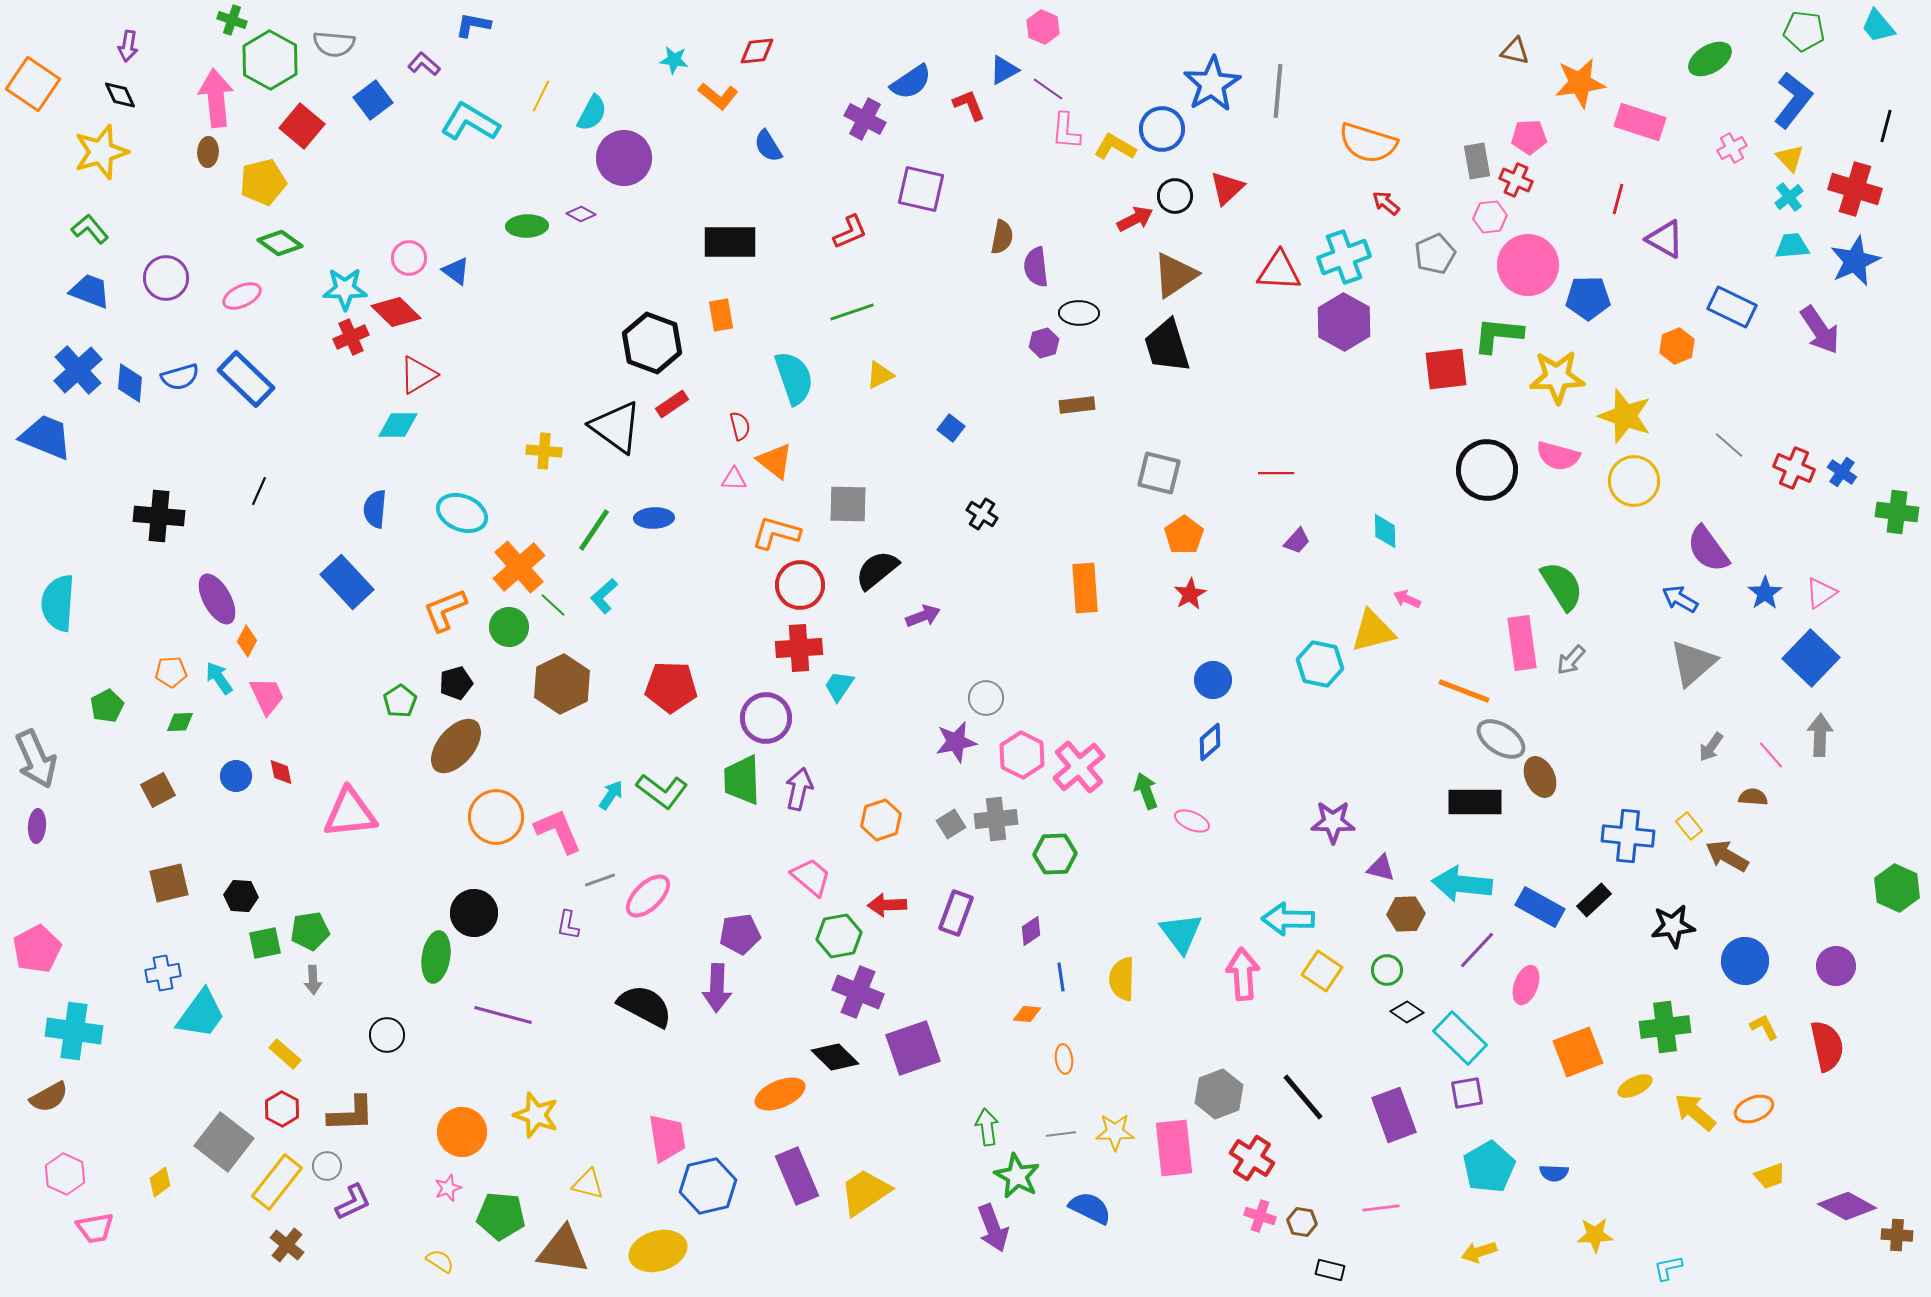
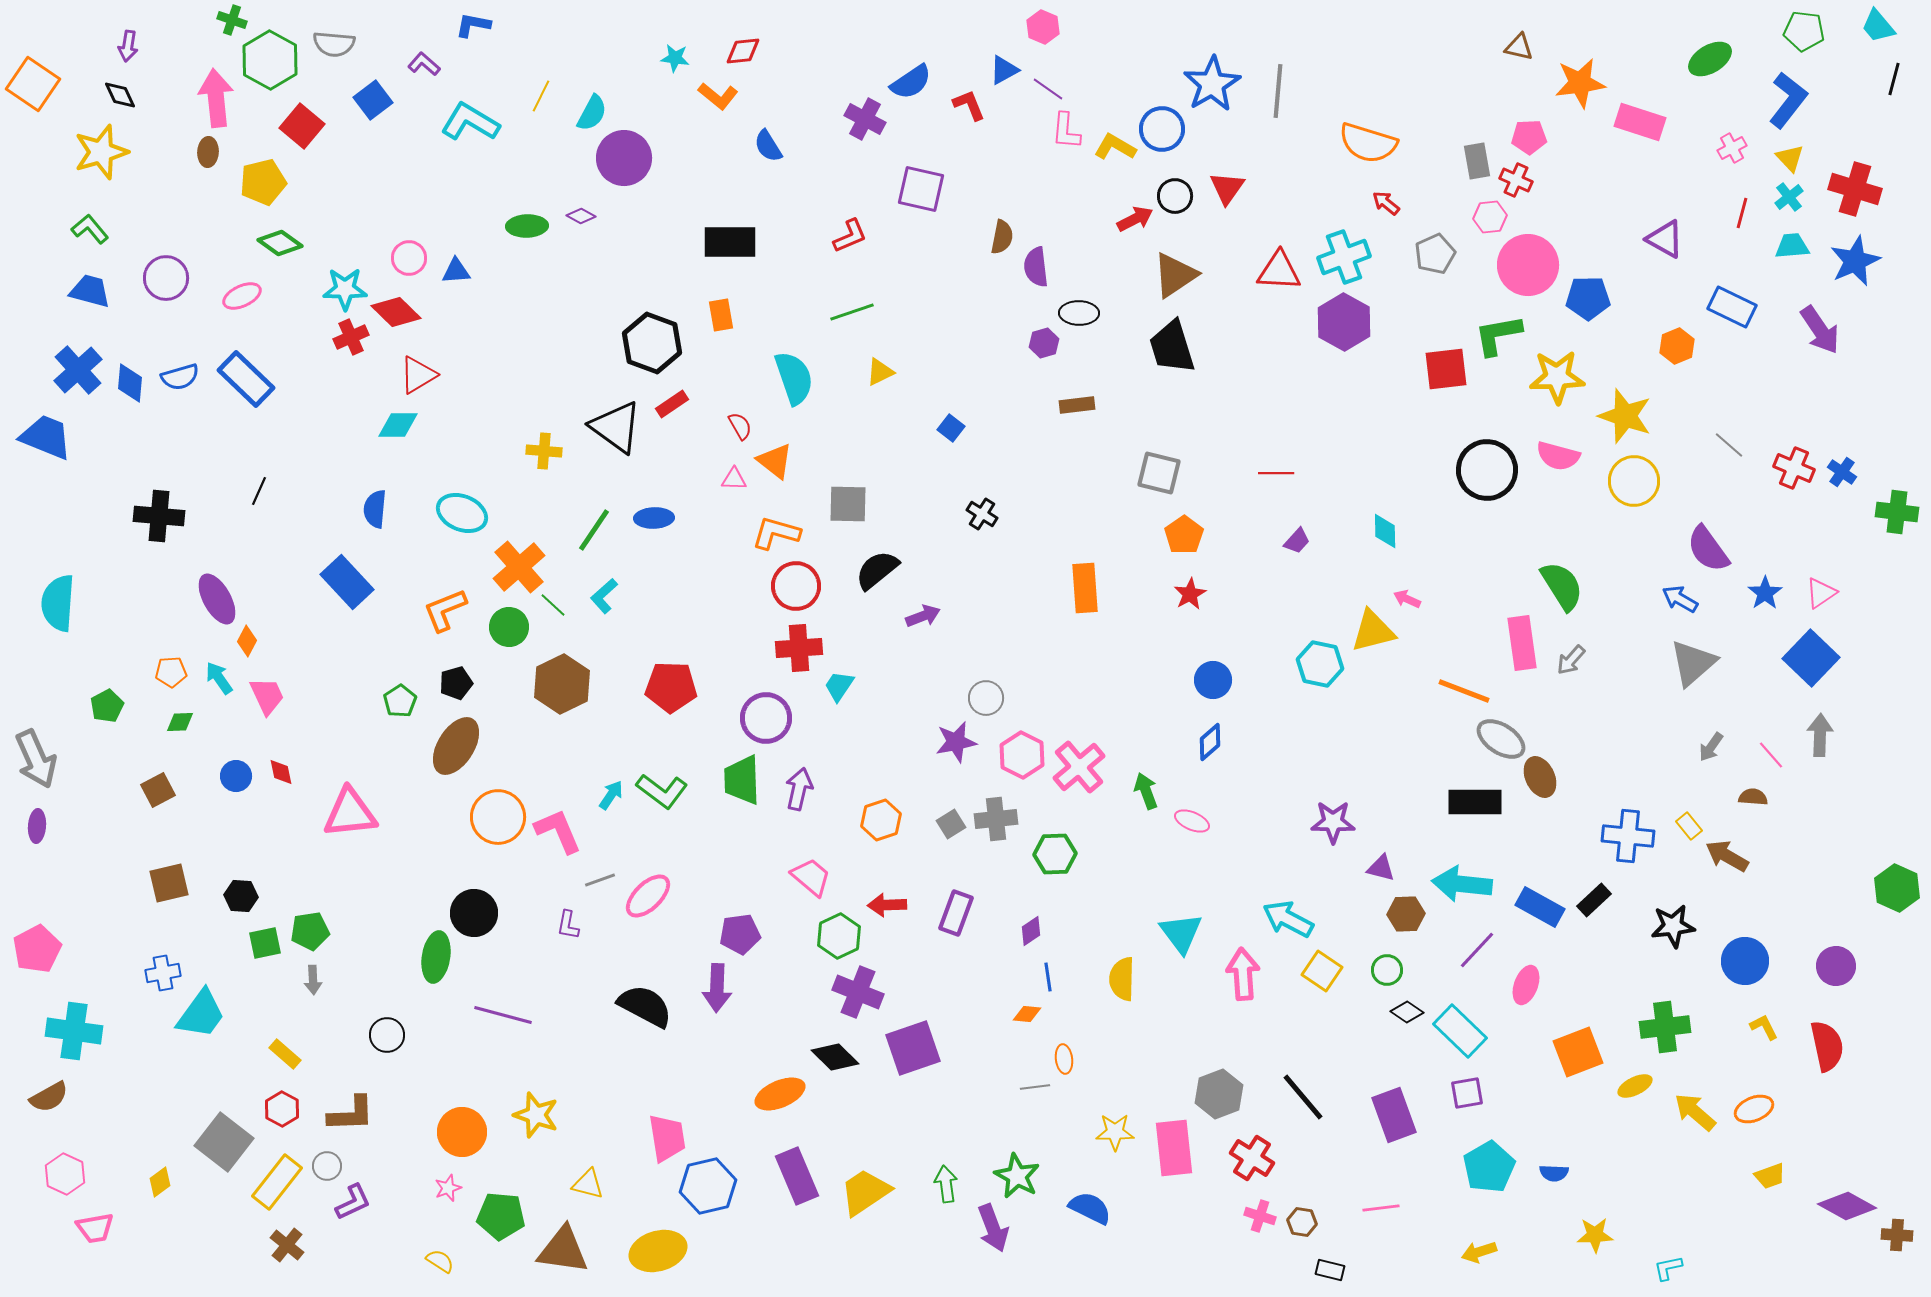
red diamond at (757, 51): moved 14 px left
brown triangle at (1515, 51): moved 4 px right, 4 px up
cyan star at (674, 60): moved 1 px right, 2 px up
blue L-shape at (1793, 100): moved 5 px left
black line at (1886, 126): moved 8 px right, 47 px up
red triangle at (1227, 188): rotated 12 degrees counterclockwise
red line at (1618, 199): moved 124 px right, 14 px down
purple diamond at (581, 214): moved 2 px down
red L-shape at (850, 232): moved 4 px down
blue triangle at (456, 271): rotated 40 degrees counterclockwise
blue trapezoid at (90, 291): rotated 6 degrees counterclockwise
green L-shape at (1498, 335): rotated 16 degrees counterclockwise
black trapezoid at (1167, 346): moved 5 px right, 1 px down
yellow triangle at (880, 375): moved 3 px up
red semicircle at (740, 426): rotated 16 degrees counterclockwise
red circle at (800, 585): moved 4 px left, 1 px down
brown ellipse at (456, 746): rotated 8 degrees counterclockwise
orange circle at (496, 817): moved 2 px right
cyan arrow at (1288, 919): rotated 27 degrees clockwise
green hexagon at (839, 936): rotated 15 degrees counterclockwise
blue line at (1061, 977): moved 13 px left
cyan rectangle at (1460, 1038): moved 7 px up
green arrow at (987, 1127): moved 41 px left, 57 px down
gray line at (1061, 1134): moved 26 px left, 47 px up
